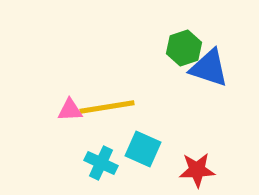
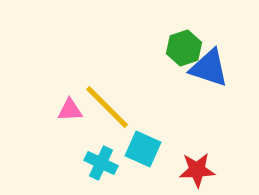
yellow line: rotated 54 degrees clockwise
